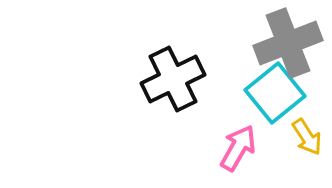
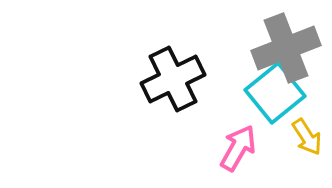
gray cross: moved 2 px left, 5 px down
